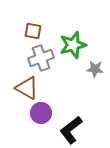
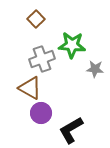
brown square: moved 3 px right, 12 px up; rotated 36 degrees clockwise
green star: moved 1 px left; rotated 20 degrees clockwise
gray cross: moved 1 px right, 1 px down
brown triangle: moved 3 px right
black L-shape: rotated 8 degrees clockwise
